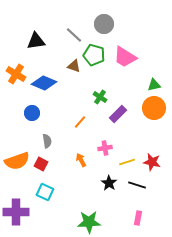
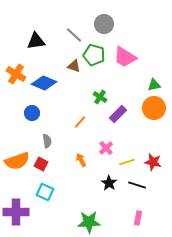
pink cross: moved 1 px right; rotated 32 degrees counterclockwise
red star: moved 1 px right
